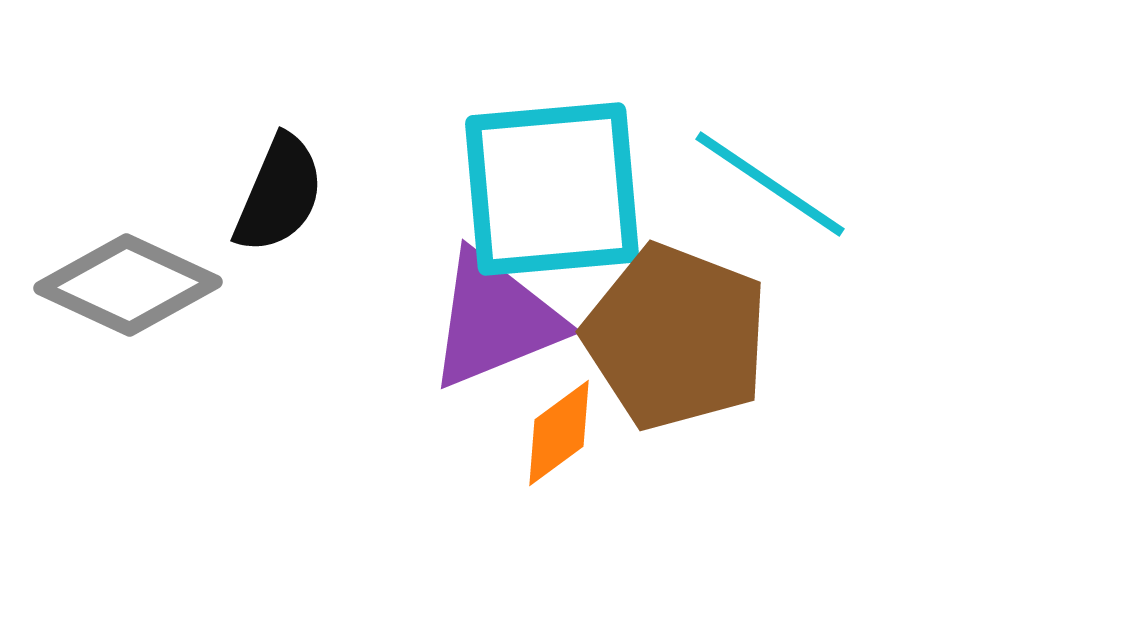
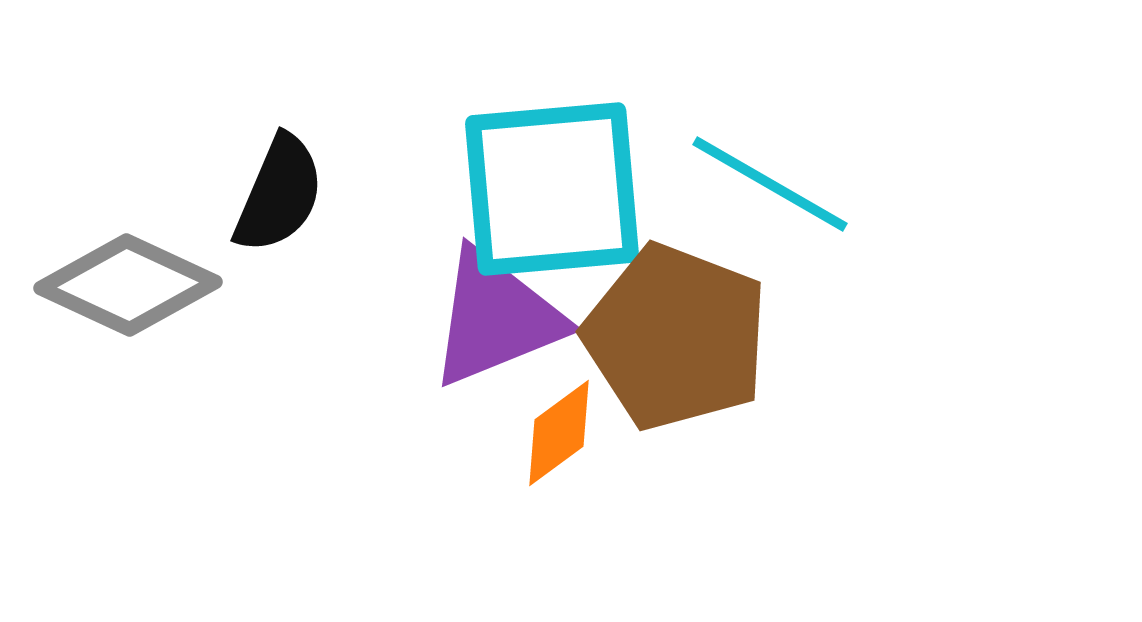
cyan line: rotated 4 degrees counterclockwise
purple triangle: moved 1 px right, 2 px up
